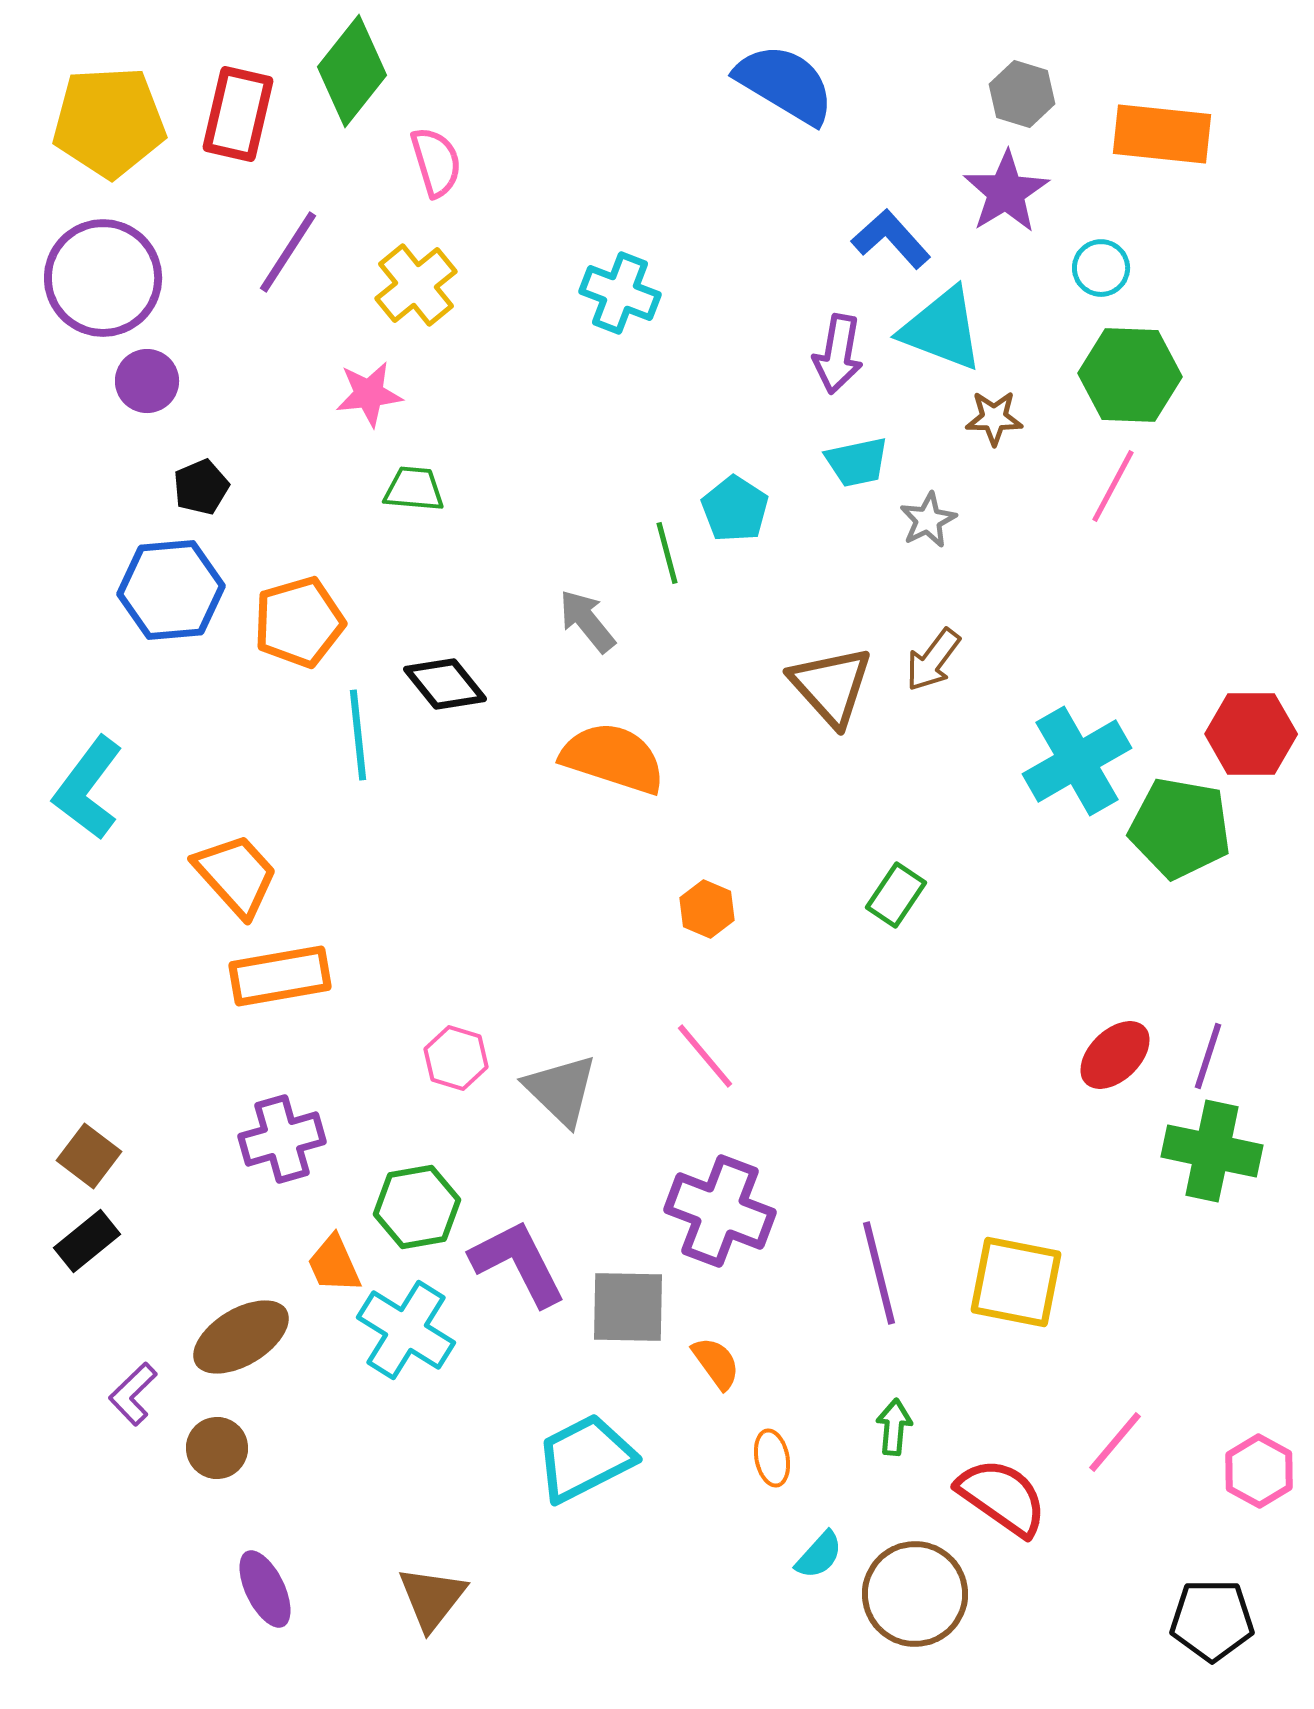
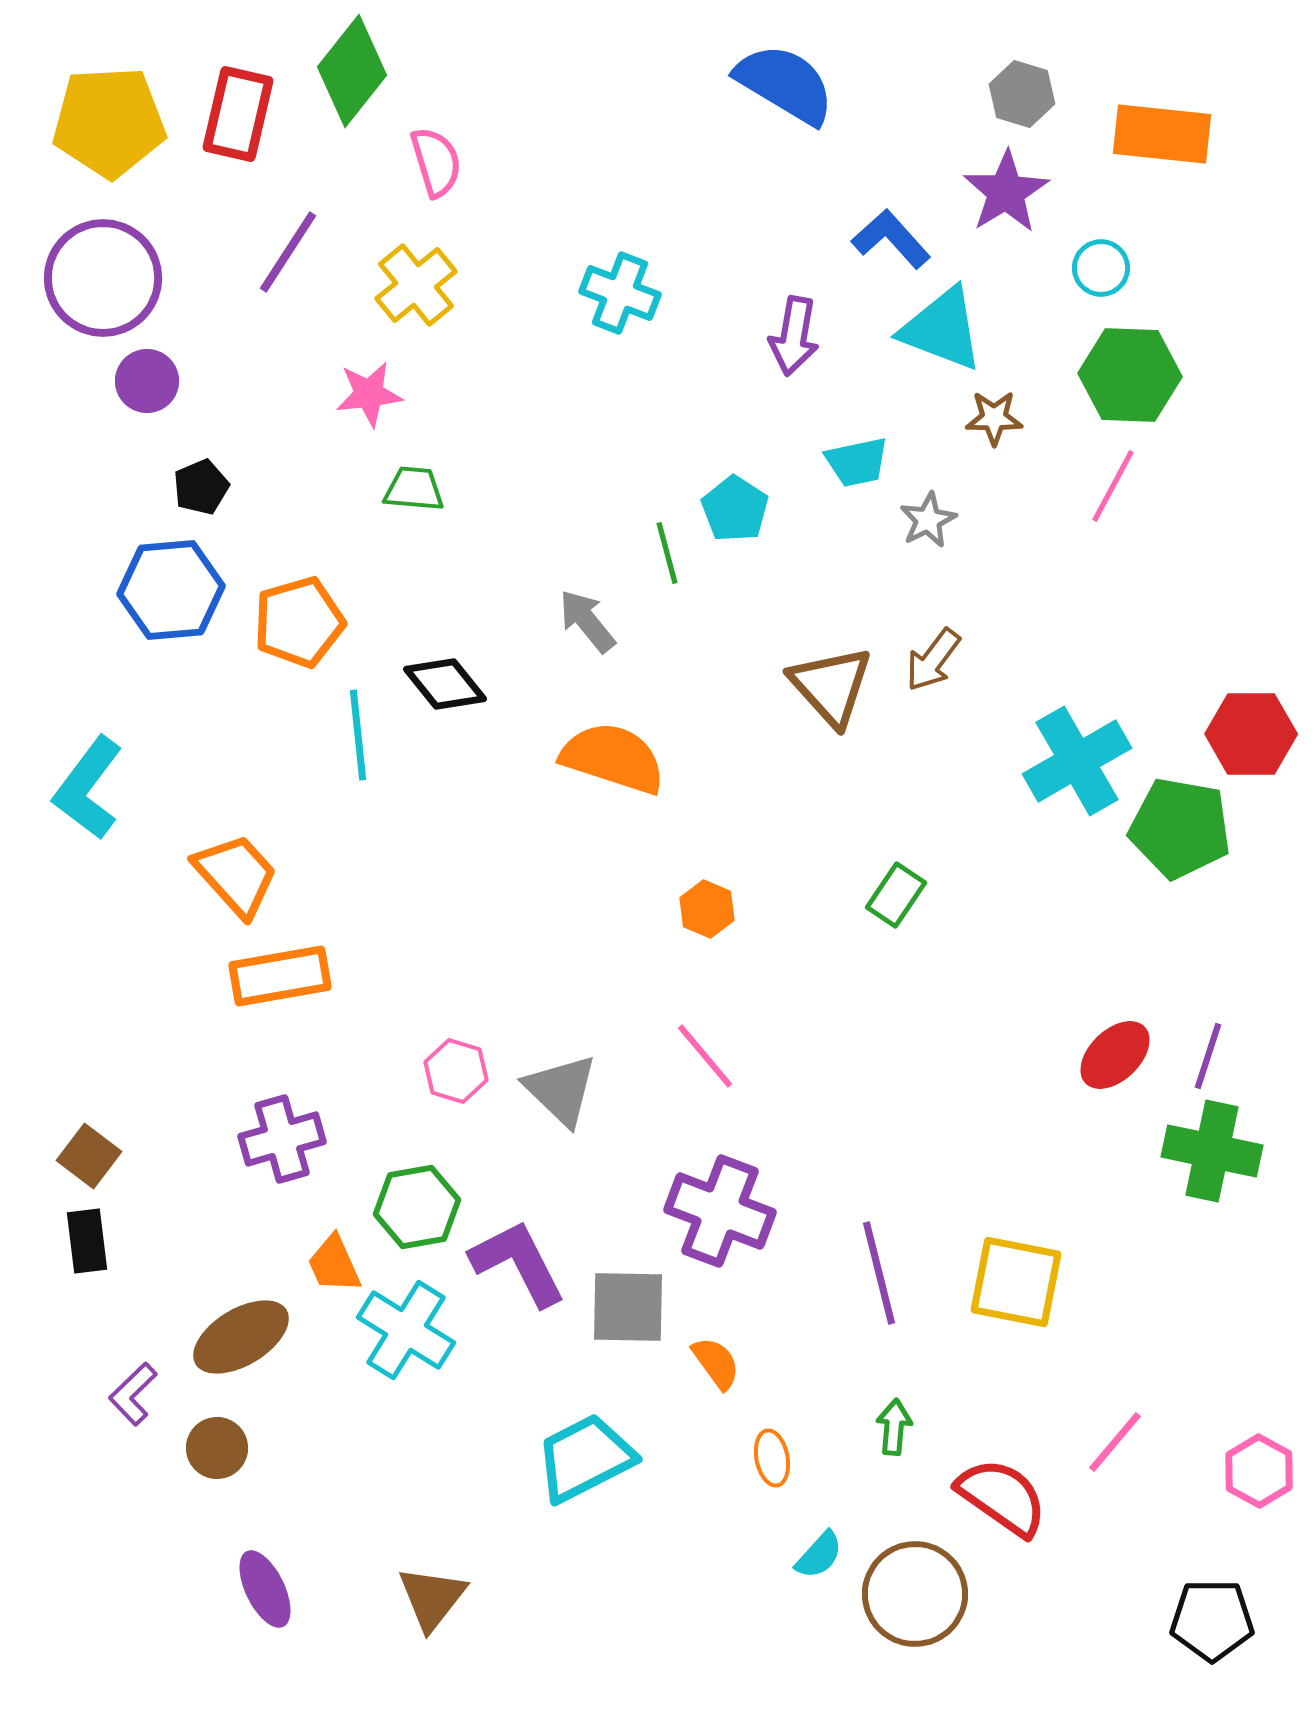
purple arrow at (838, 354): moved 44 px left, 18 px up
pink hexagon at (456, 1058): moved 13 px down
black rectangle at (87, 1241): rotated 58 degrees counterclockwise
